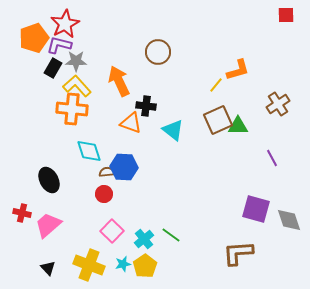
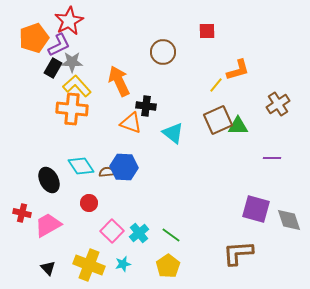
red square: moved 79 px left, 16 px down
red star: moved 4 px right, 3 px up
purple L-shape: rotated 140 degrees clockwise
brown circle: moved 5 px right
gray star: moved 4 px left, 1 px down
cyan triangle: moved 3 px down
cyan diamond: moved 8 px left, 15 px down; rotated 16 degrees counterclockwise
purple line: rotated 60 degrees counterclockwise
red circle: moved 15 px left, 9 px down
pink trapezoid: rotated 12 degrees clockwise
cyan cross: moved 5 px left, 6 px up
yellow pentagon: moved 23 px right
